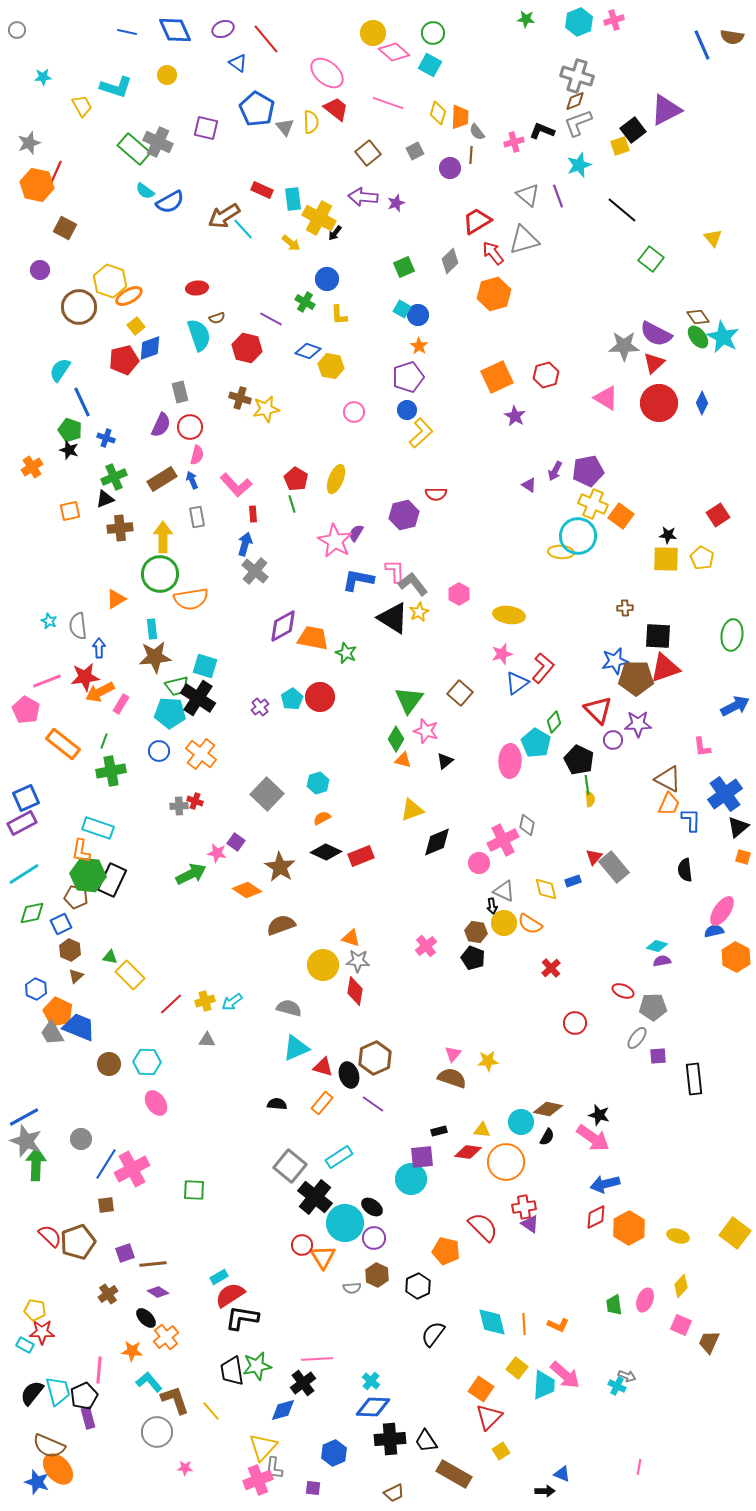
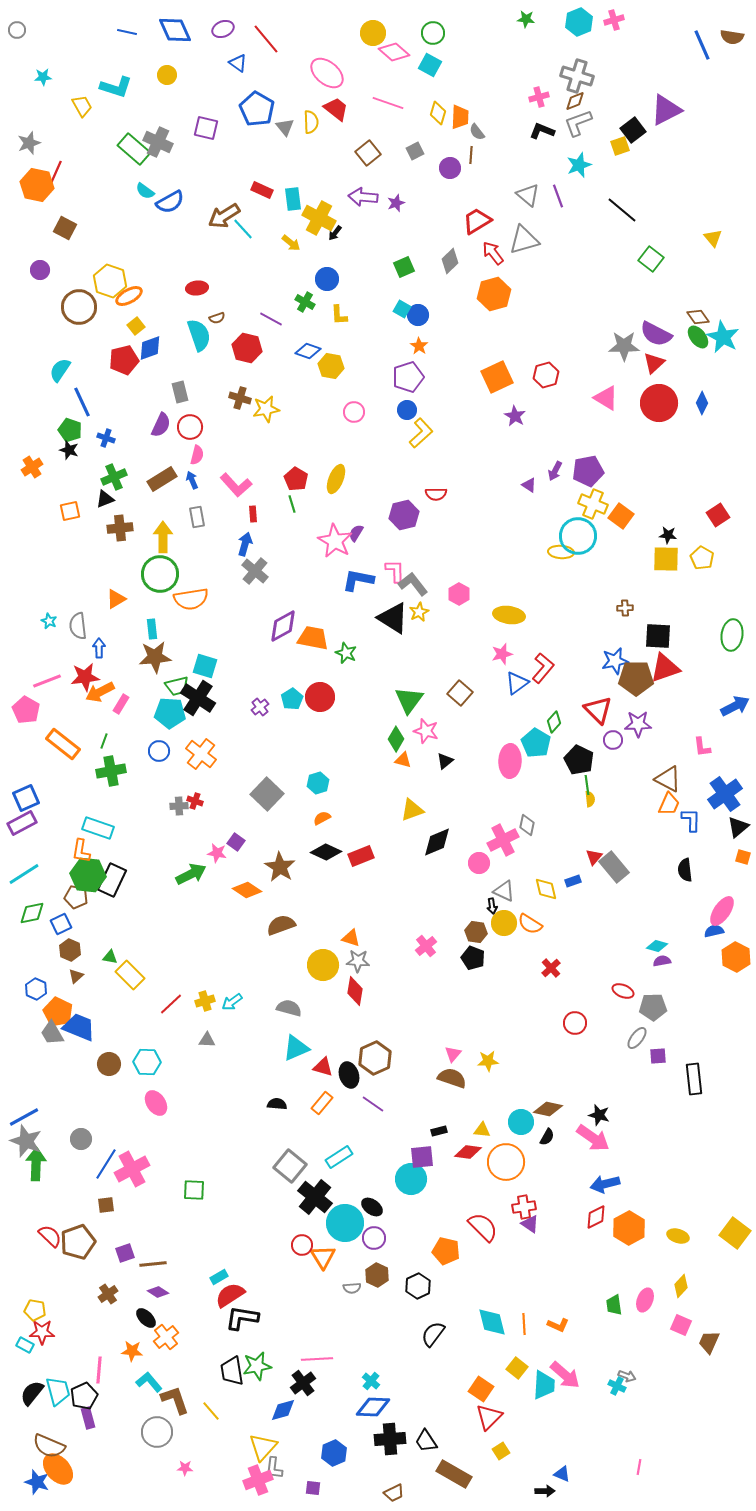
pink cross at (514, 142): moved 25 px right, 45 px up
